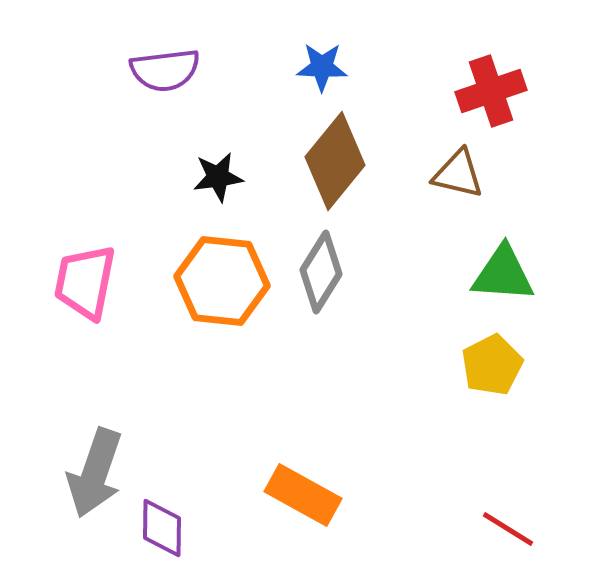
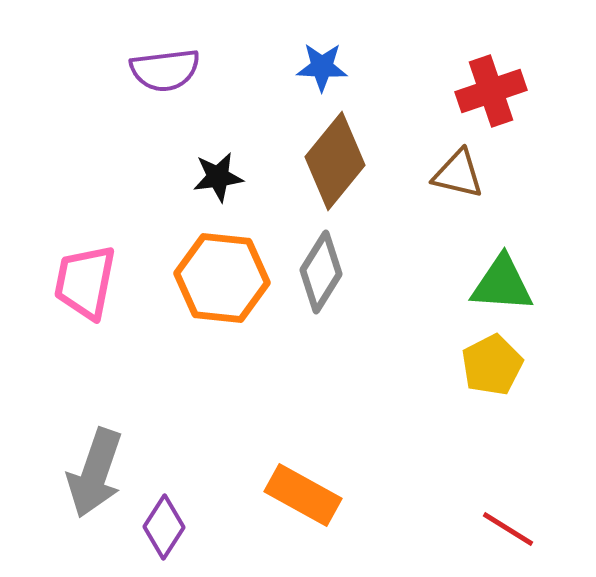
green triangle: moved 1 px left, 10 px down
orange hexagon: moved 3 px up
purple diamond: moved 2 px right, 1 px up; rotated 32 degrees clockwise
